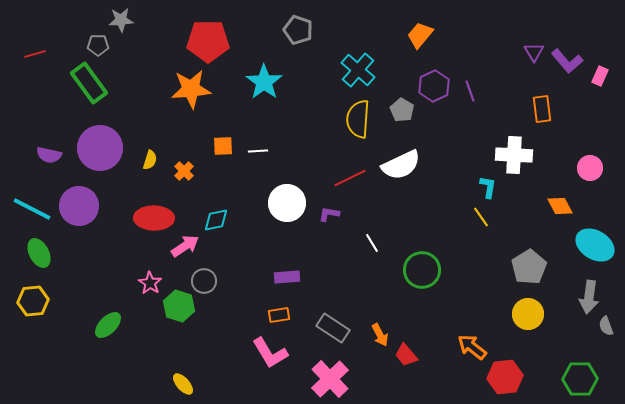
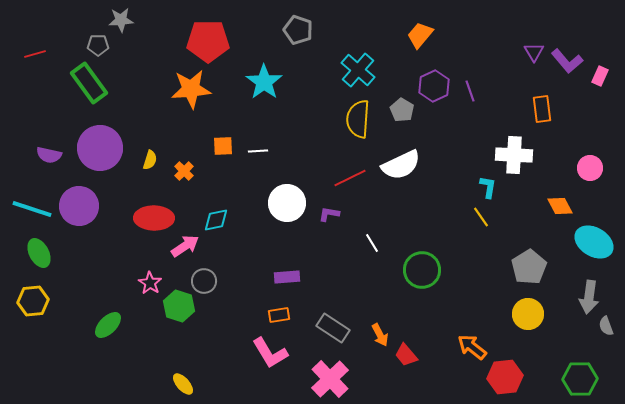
cyan line at (32, 209): rotated 9 degrees counterclockwise
cyan ellipse at (595, 245): moved 1 px left, 3 px up
